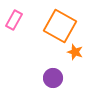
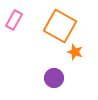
purple circle: moved 1 px right
